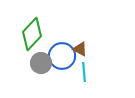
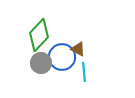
green diamond: moved 7 px right, 1 px down
brown triangle: moved 2 px left
blue circle: moved 1 px down
